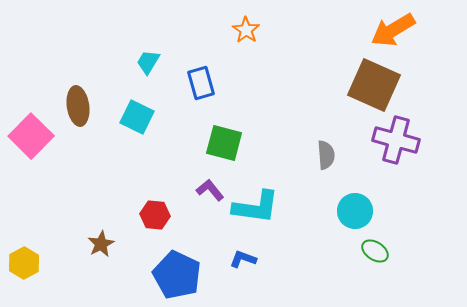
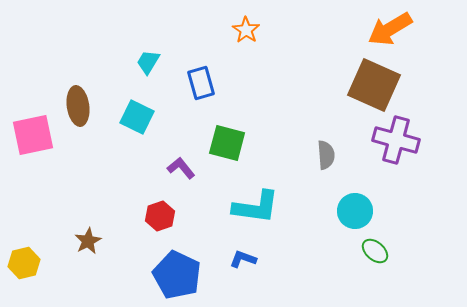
orange arrow: moved 3 px left, 1 px up
pink square: moved 2 px right, 1 px up; rotated 33 degrees clockwise
green square: moved 3 px right
purple L-shape: moved 29 px left, 22 px up
red hexagon: moved 5 px right, 1 px down; rotated 24 degrees counterclockwise
brown star: moved 13 px left, 3 px up
green ellipse: rotated 8 degrees clockwise
yellow hexagon: rotated 16 degrees clockwise
